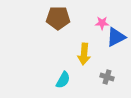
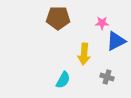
blue triangle: moved 4 px down
